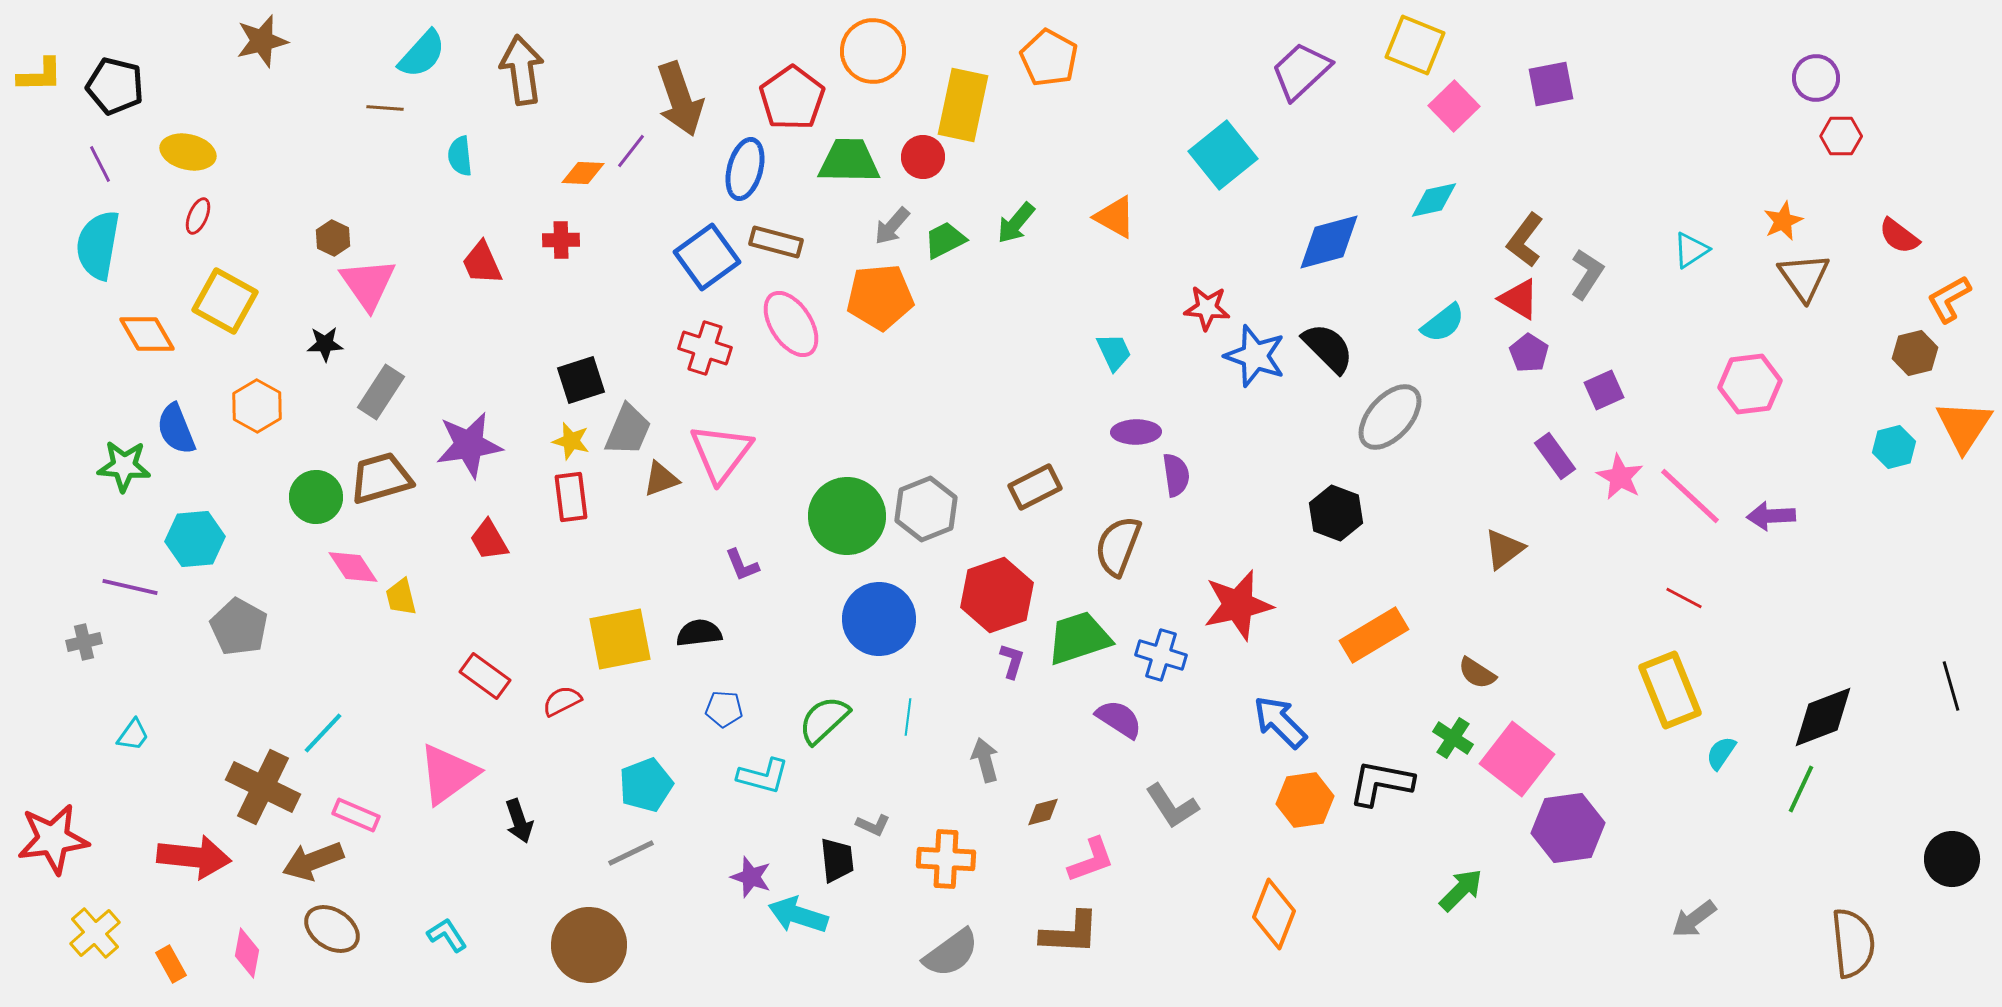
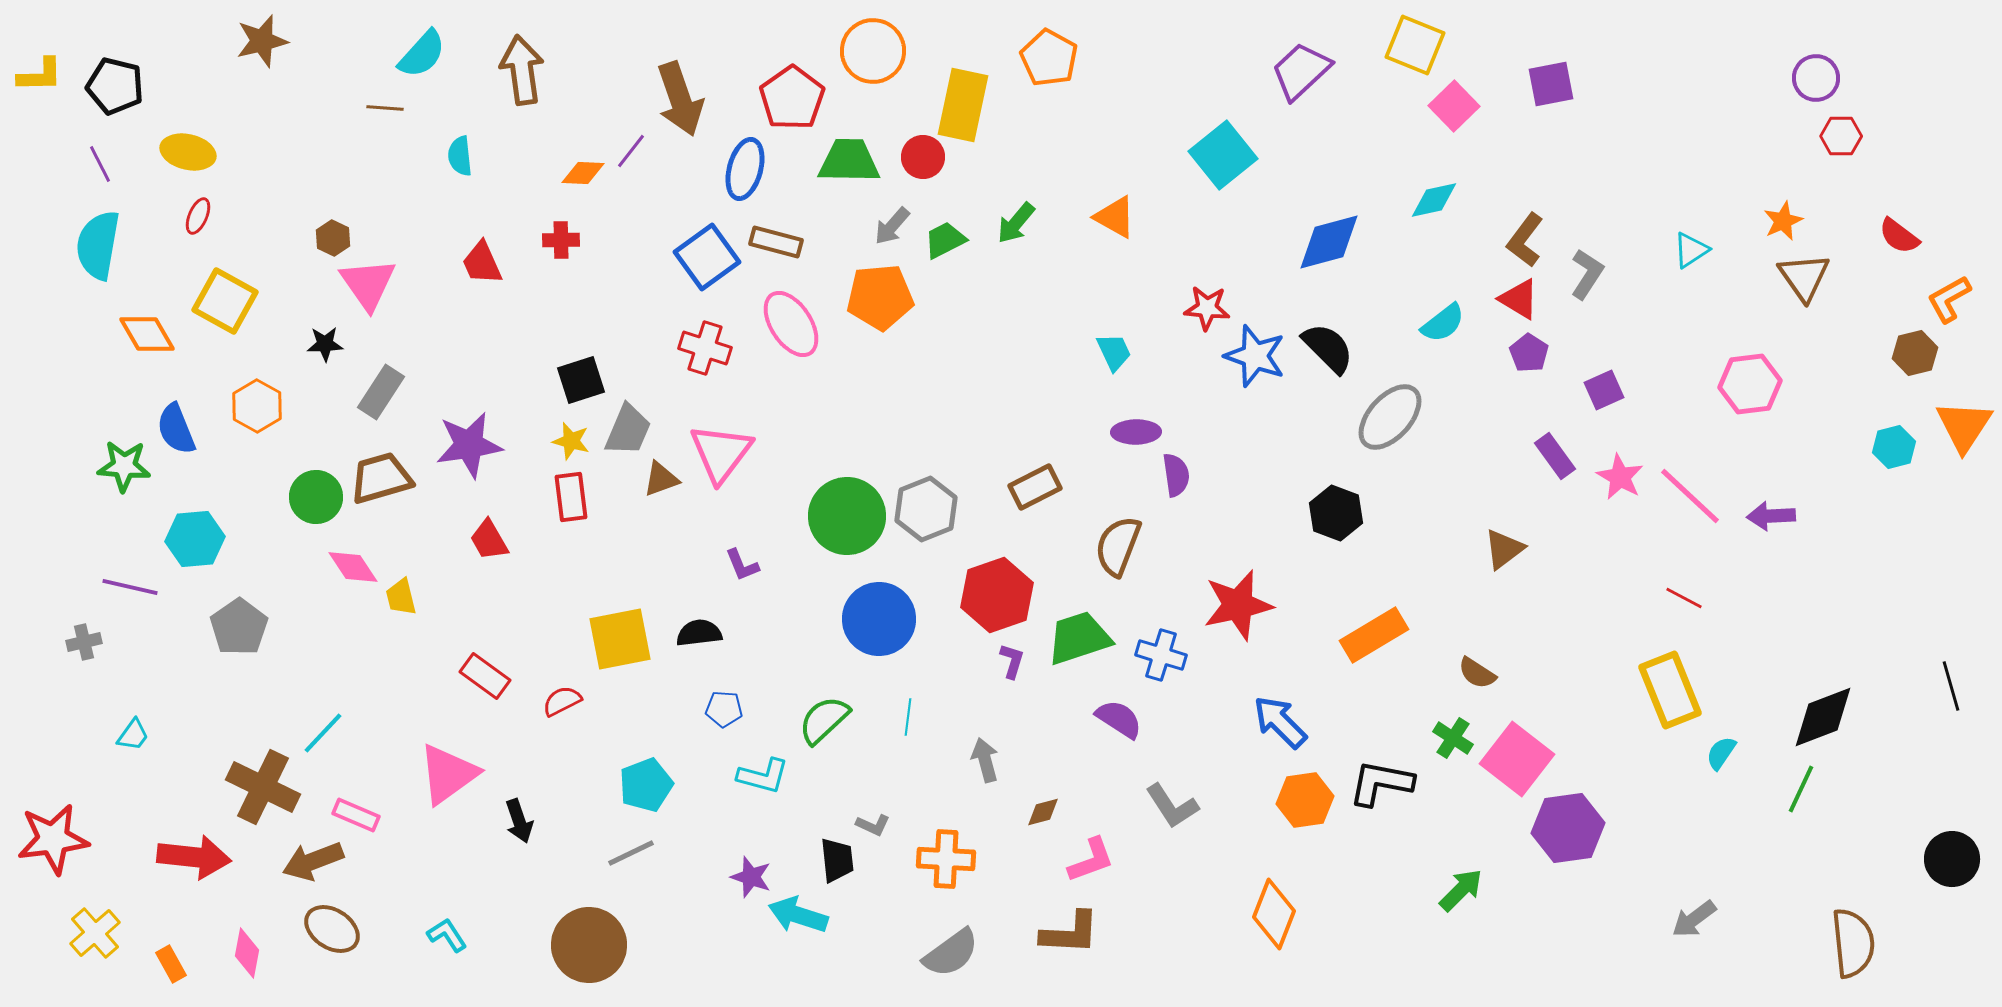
gray pentagon at (239, 627): rotated 8 degrees clockwise
